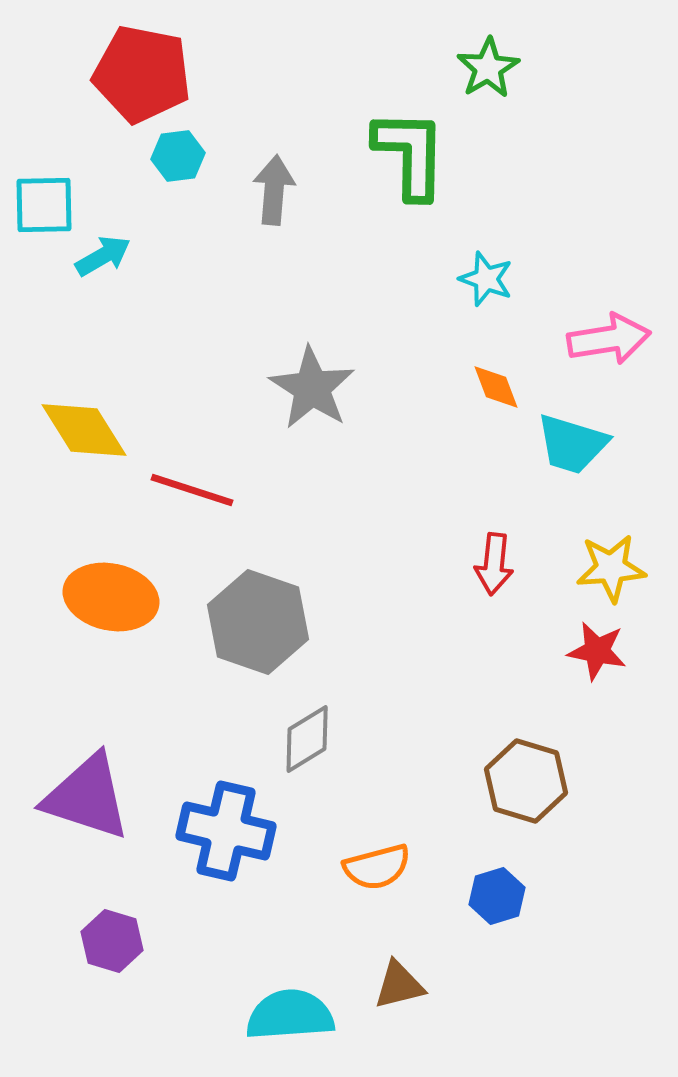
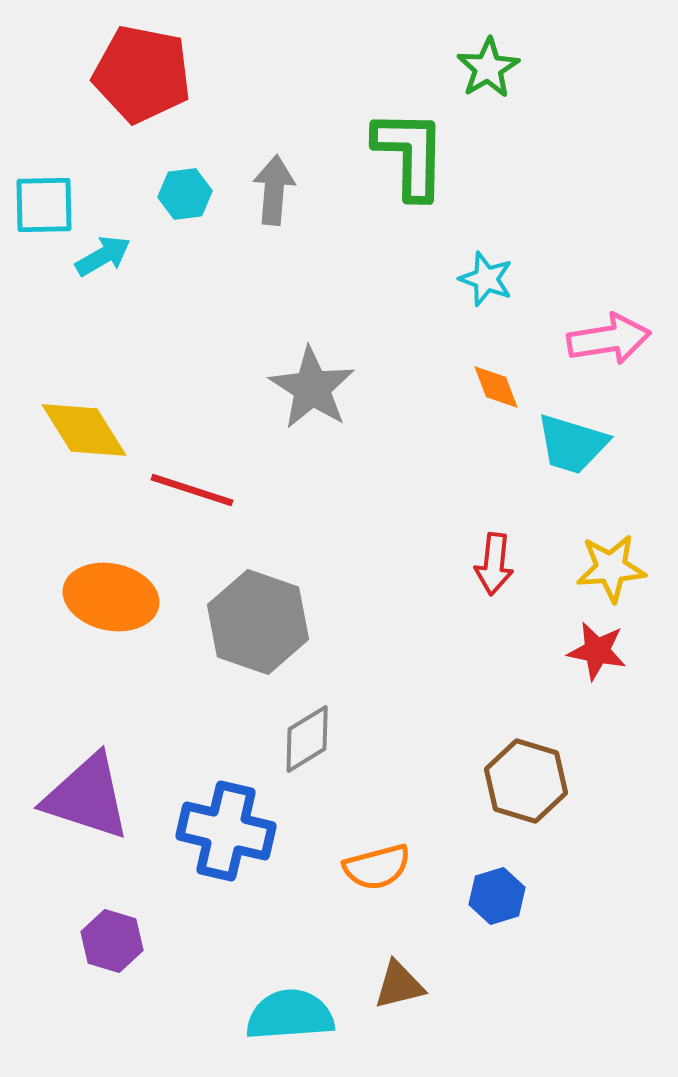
cyan hexagon: moved 7 px right, 38 px down
